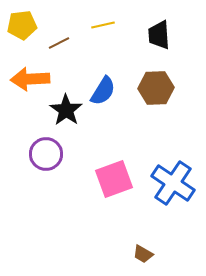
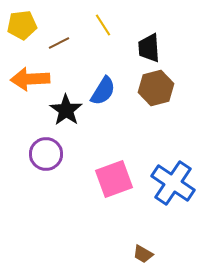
yellow line: rotated 70 degrees clockwise
black trapezoid: moved 10 px left, 13 px down
brown hexagon: rotated 12 degrees counterclockwise
